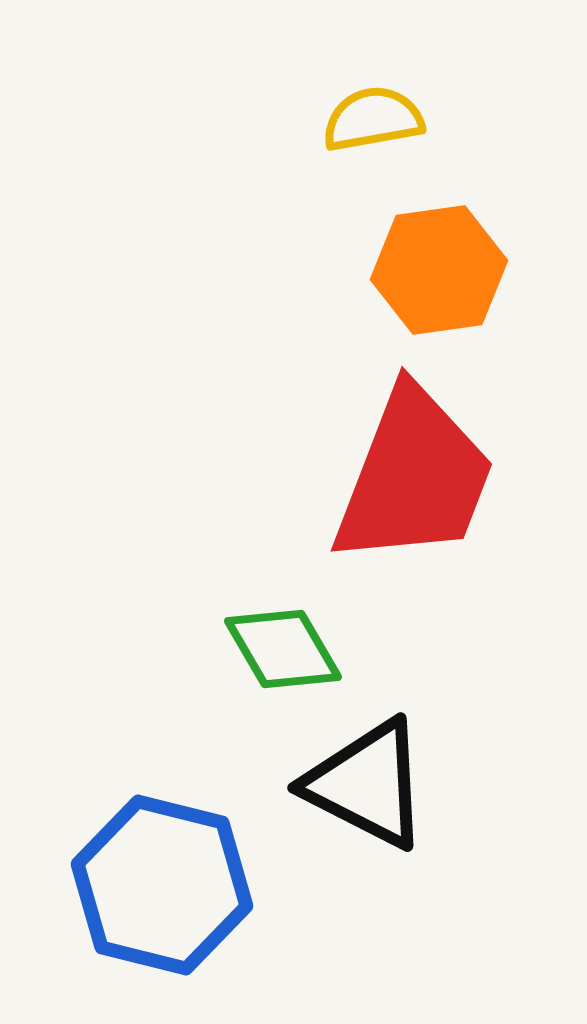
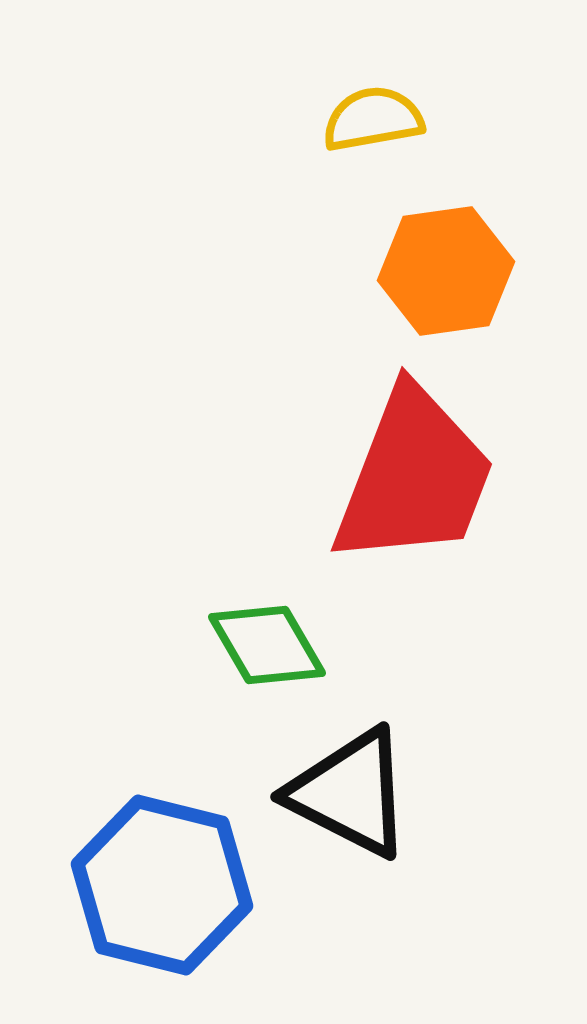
orange hexagon: moved 7 px right, 1 px down
green diamond: moved 16 px left, 4 px up
black triangle: moved 17 px left, 9 px down
